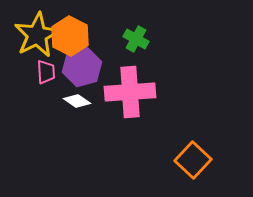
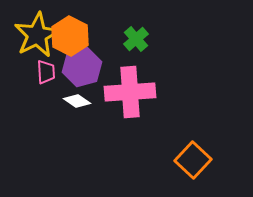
green cross: rotated 20 degrees clockwise
